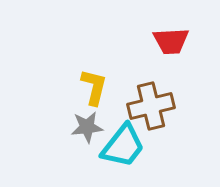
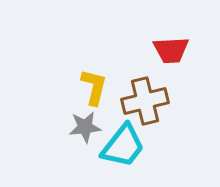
red trapezoid: moved 9 px down
brown cross: moved 6 px left, 5 px up
gray star: moved 2 px left
